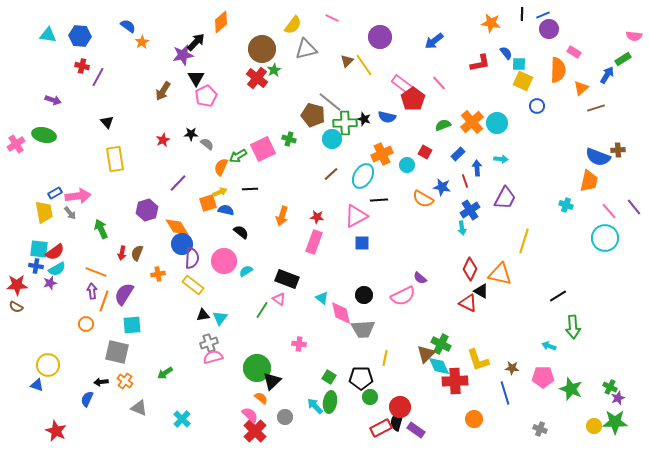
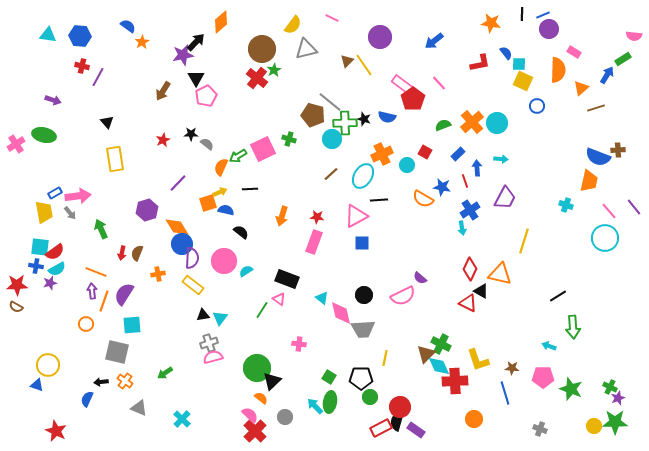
cyan square at (39, 249): moved 1 px right, 2 px up
